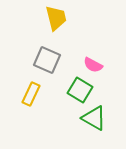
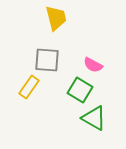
gray square: rotated 20 degrees counterclockwise
yellow rectangle: moved 2 px left, 7 px up; rotated 10 degrees clockwise
